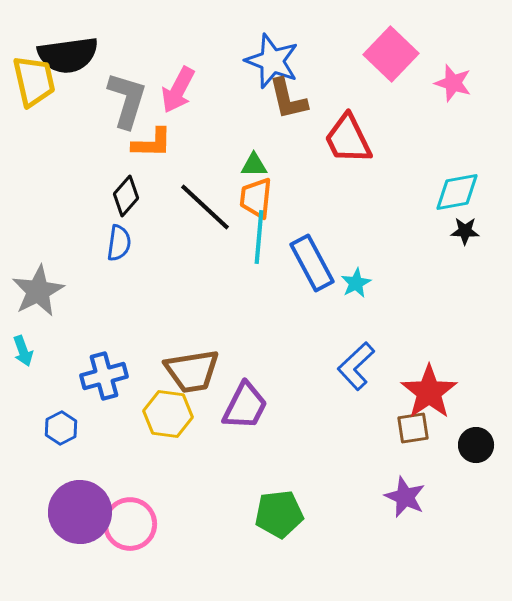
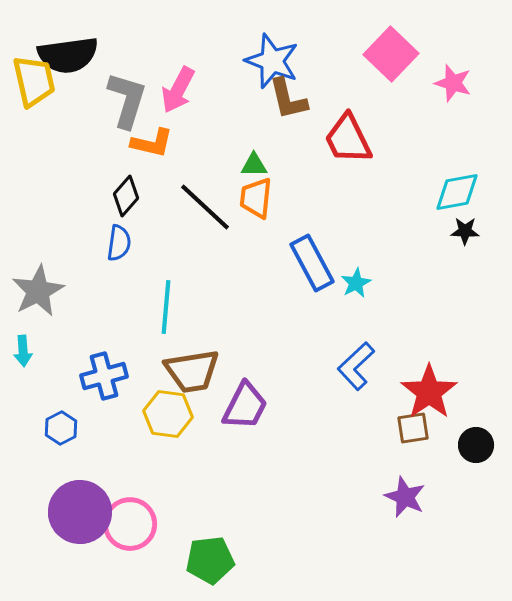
orange L-shape: rotated 12 degrees clockwise
cyan line: moved 93 px left, 70 px down
cyan arrow: rotated 16 degrees clockwise
green pentagon: moved 69 px left, 46 px down
